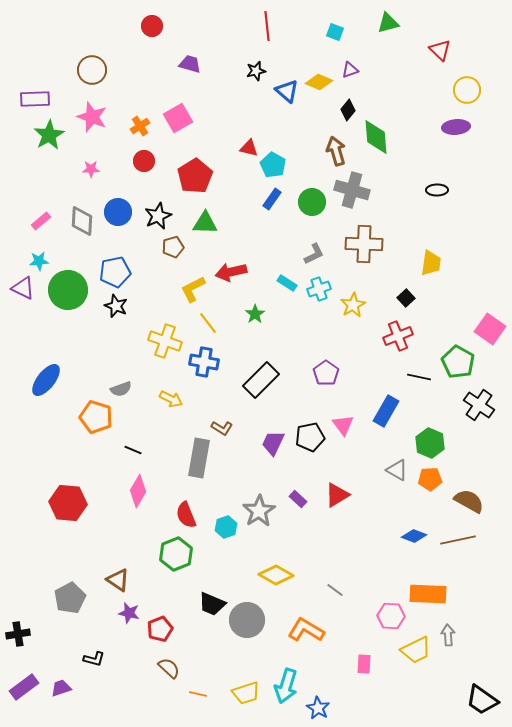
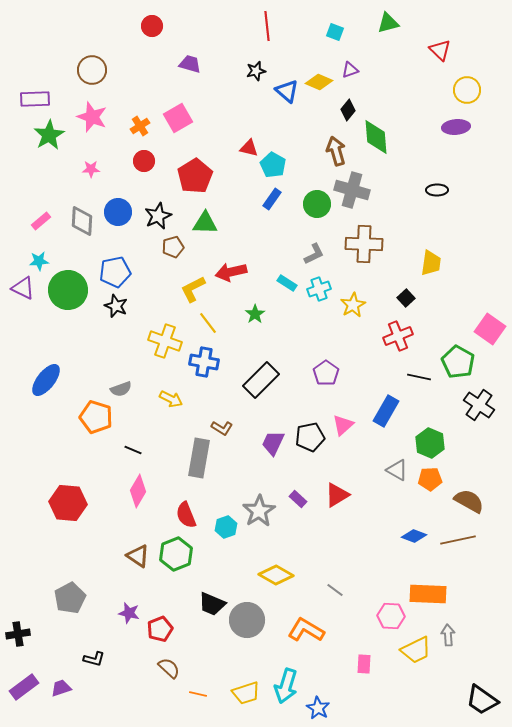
green circle at (312, 202): moved 5 px right, 2 px down
pink triangle at (343, 425): rotated 25 degrees clockwise
brown triangle at (118, 580): moved 20 px right, 24 px up
